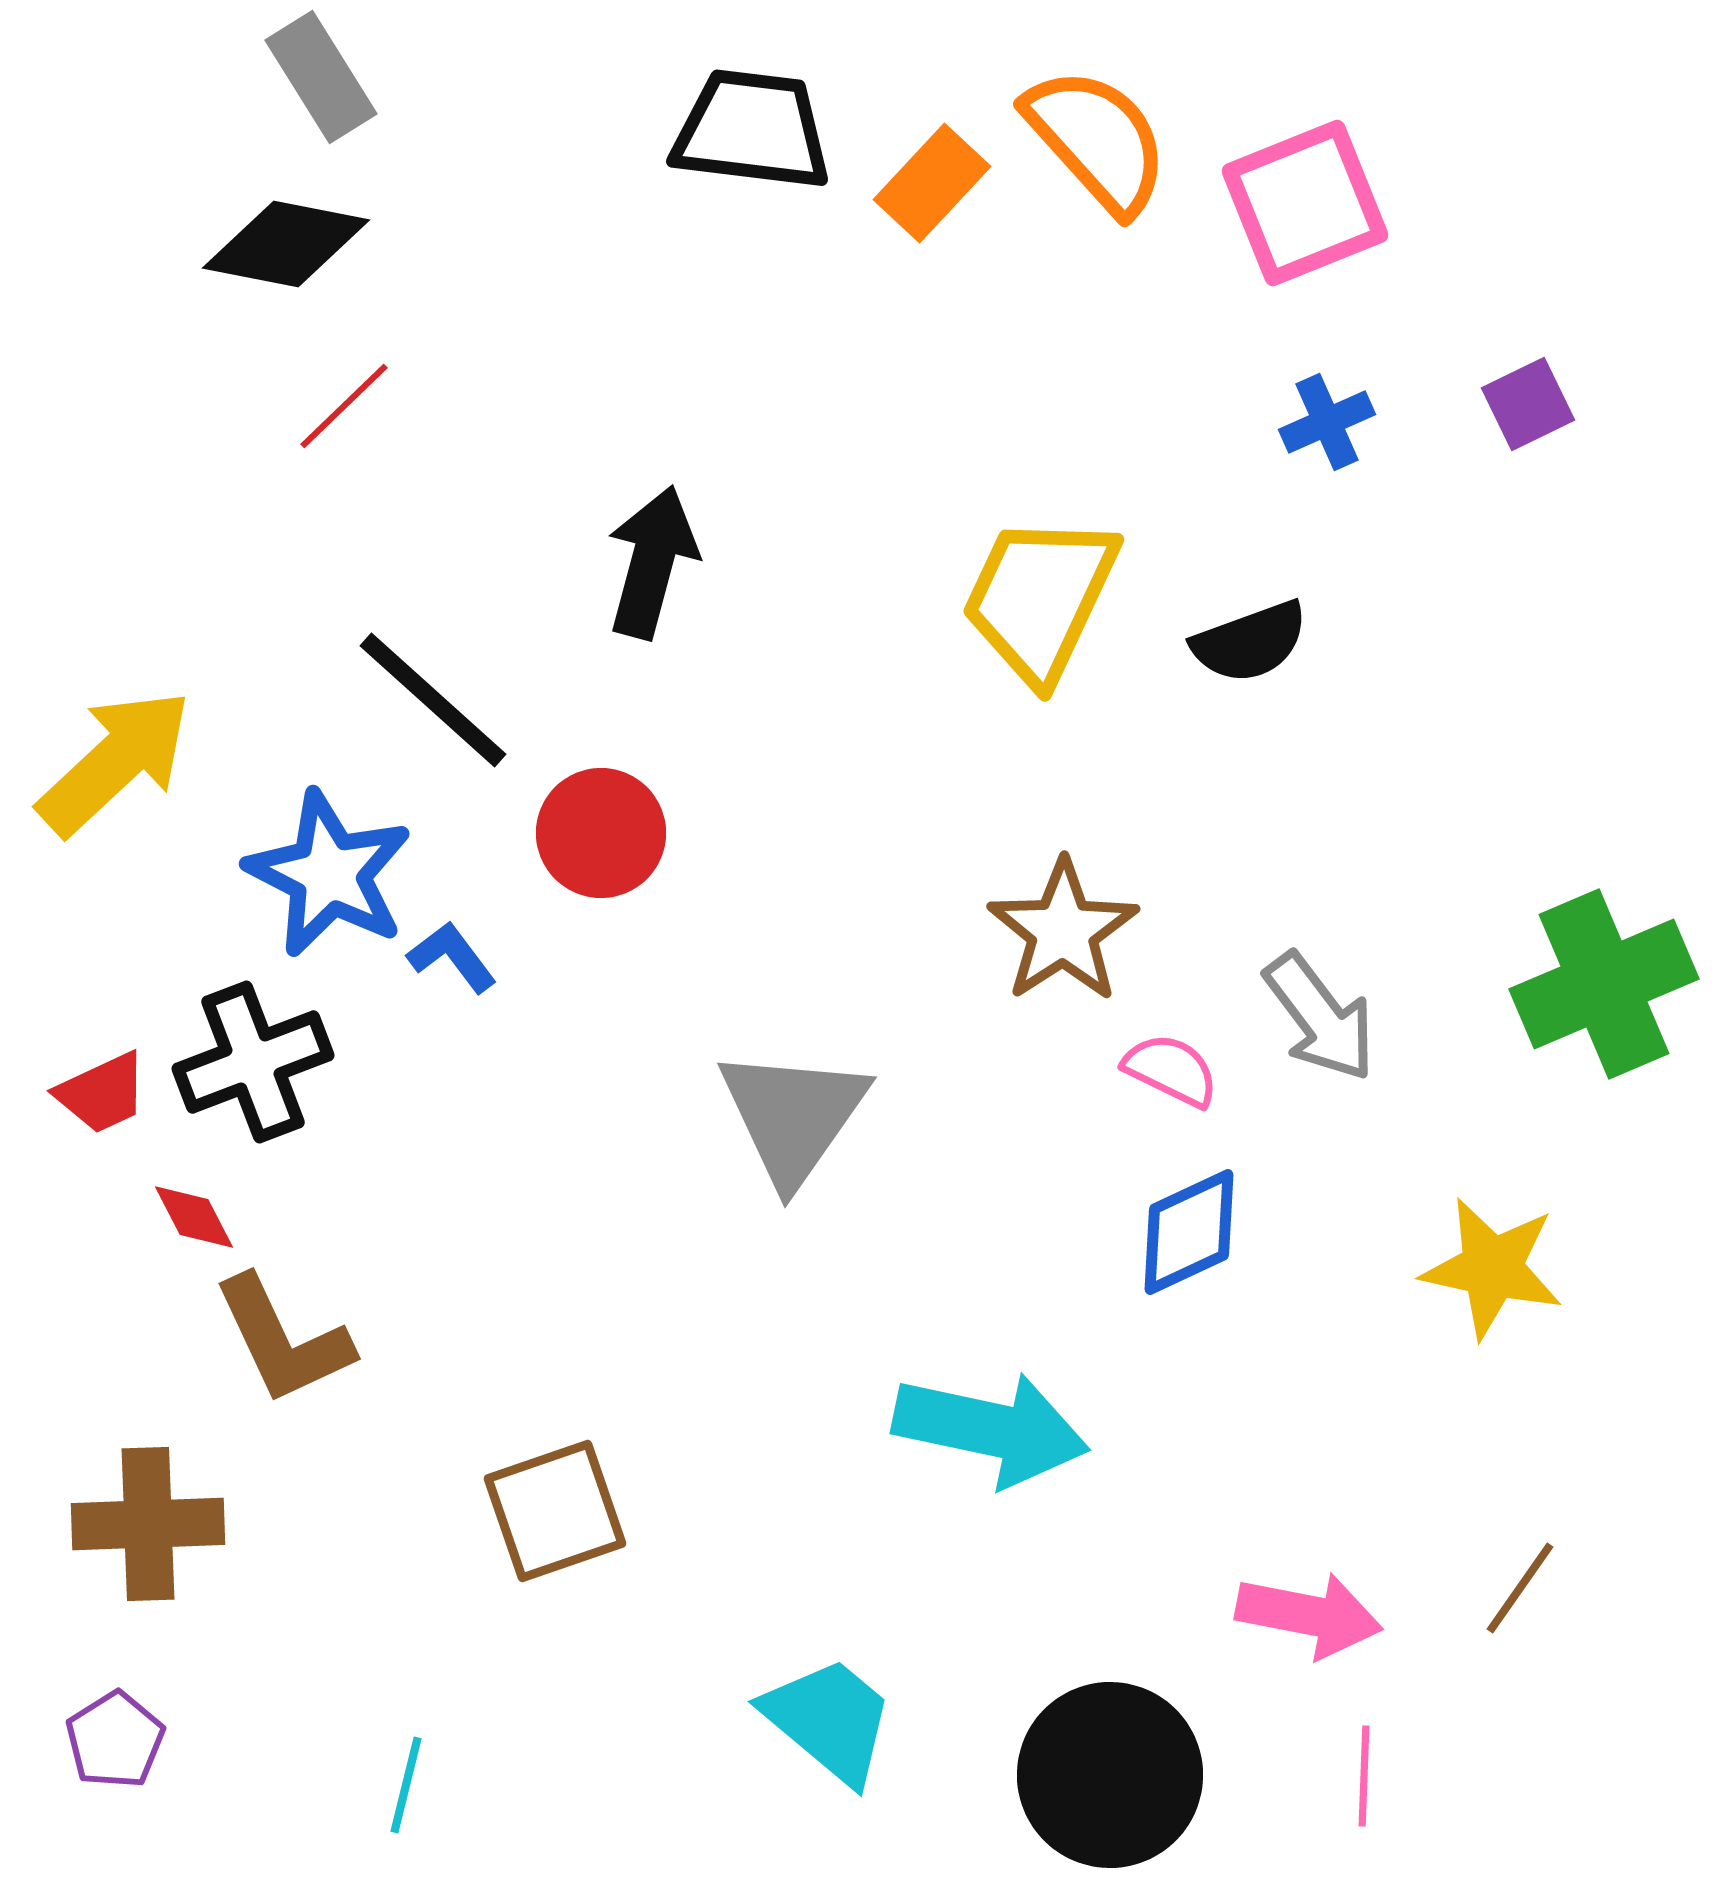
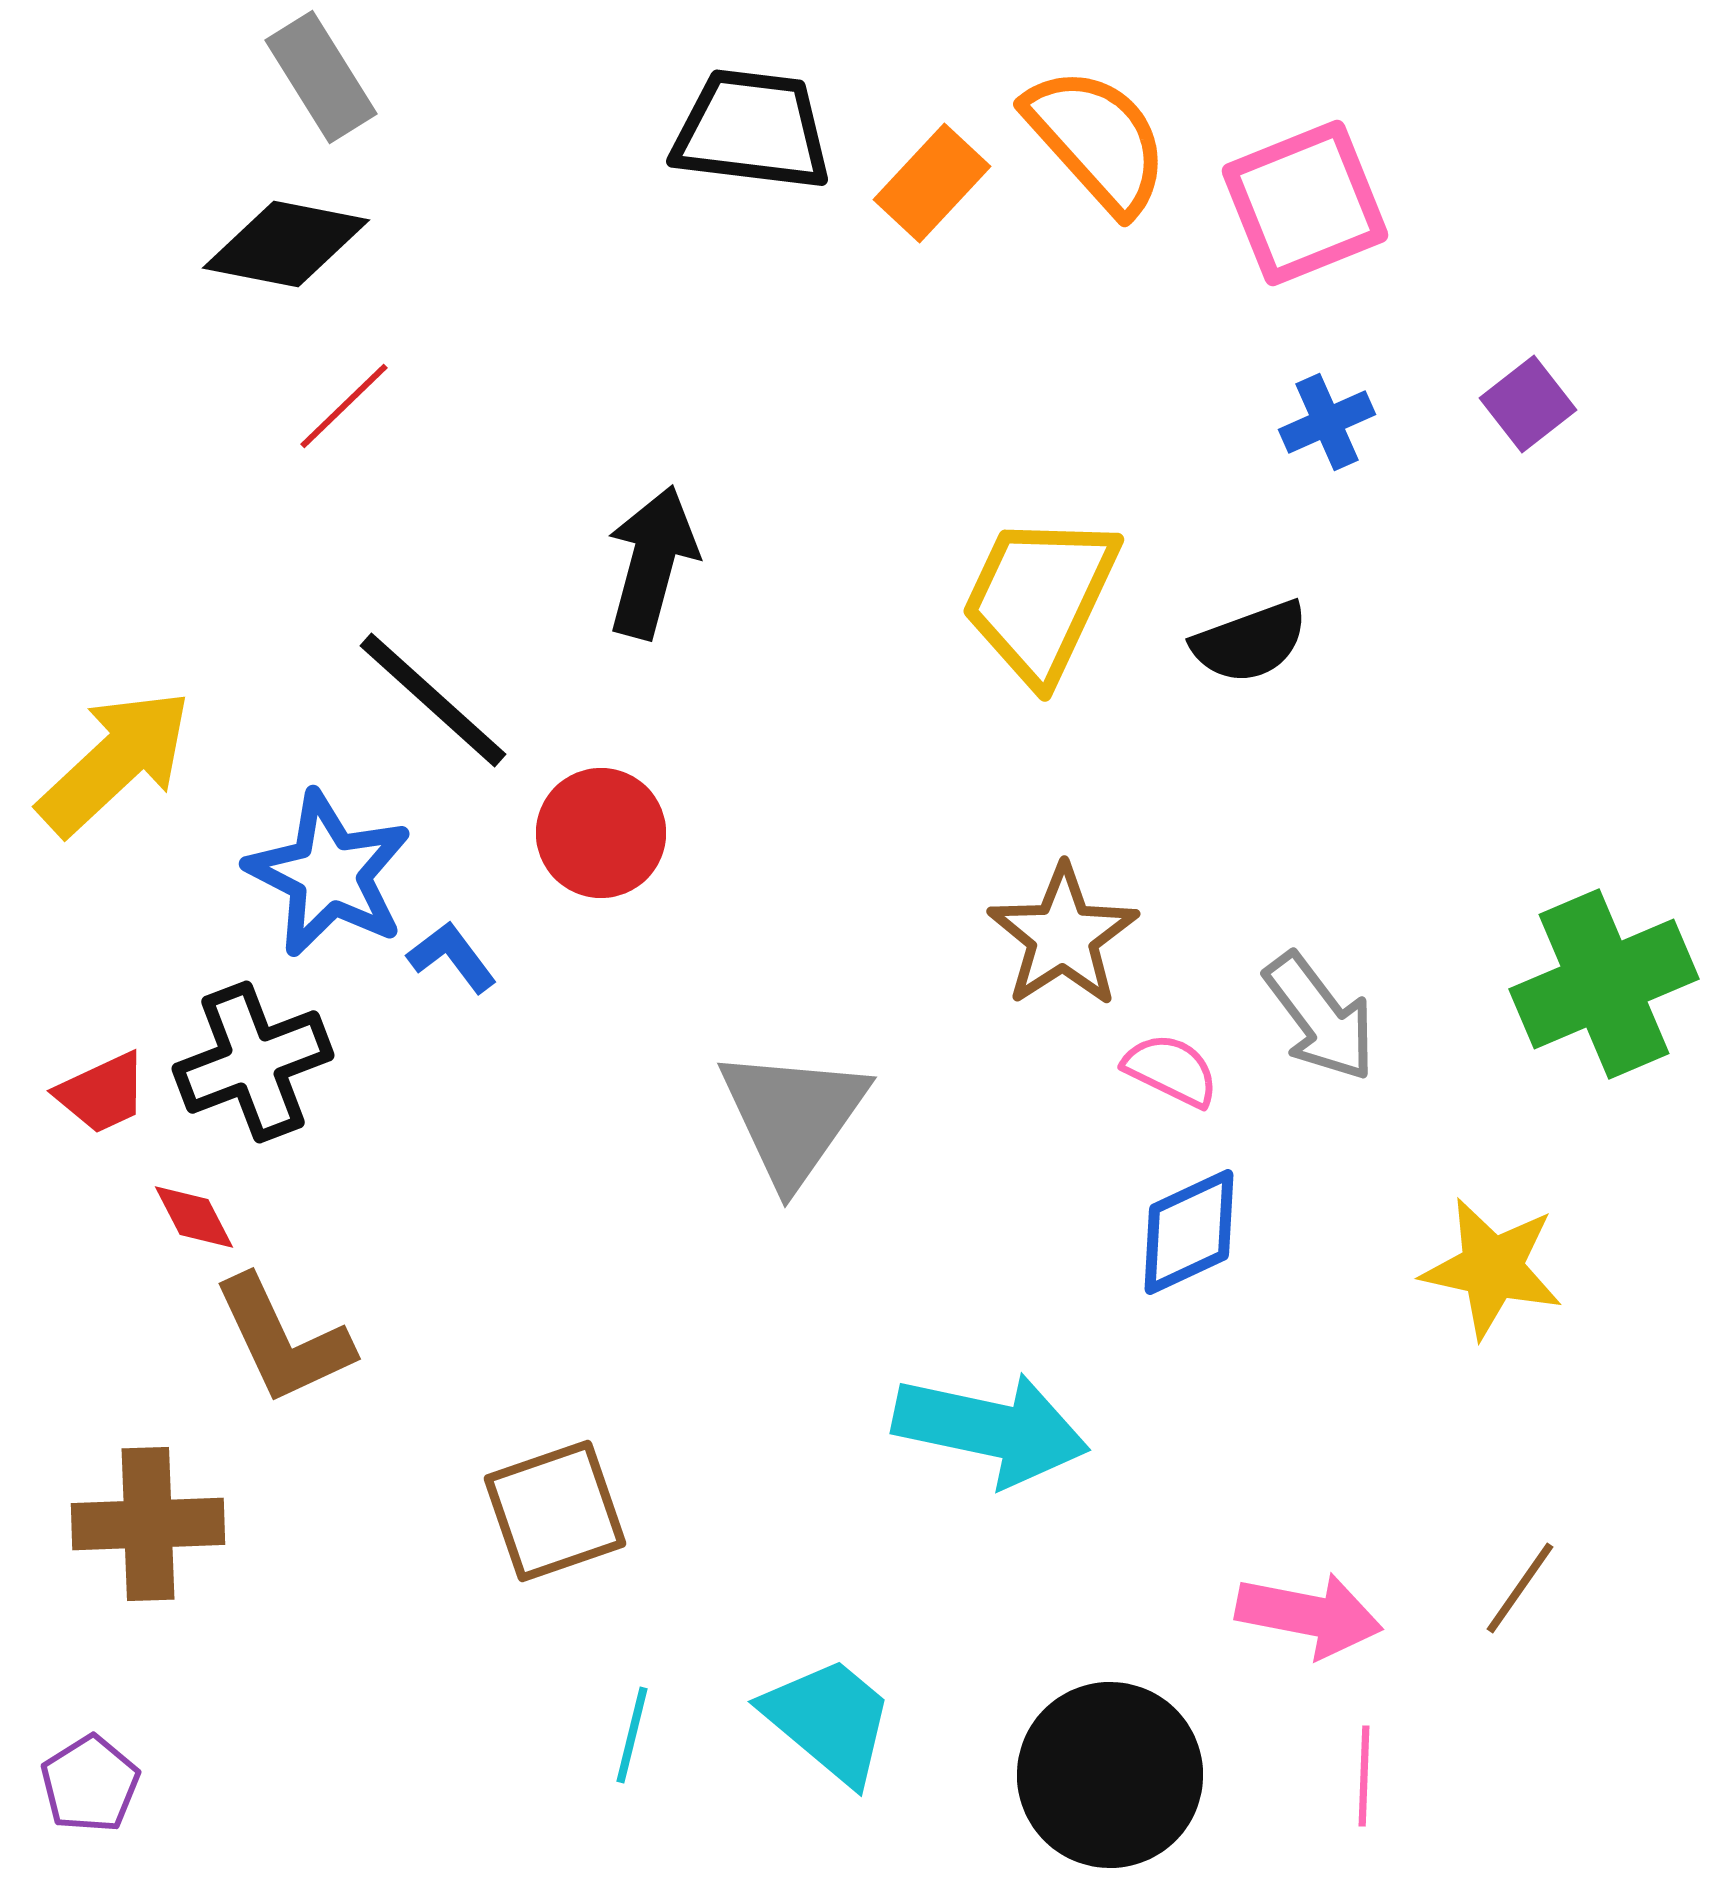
purple square: rotated 12 degrees counterclockwise
brown star: moved 5 px down
purple pentagon: moved 25 px left, 44 px down
cyan line: moved 226 px right, 50 px up
